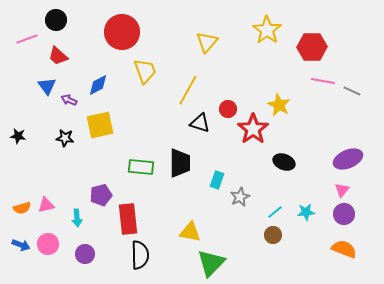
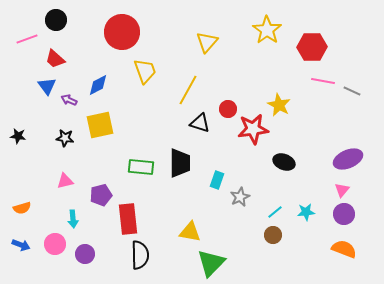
red trapezoid at (58, 56): moved 3 px left, 3 px down
red star at (253, 129): rotated 28 degrees clockwise
pink triangle at (46, 205): moved 19 px right, 24 px up
cyan arrow at (77, 218): moved 4 px left, 1 px down
pink circle at (48, 244): moved 7 px right
